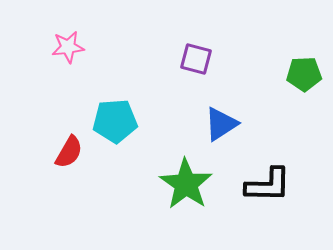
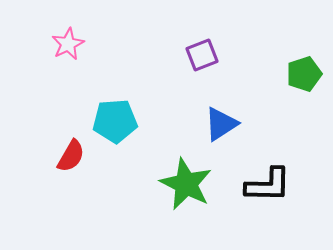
pink star: moved 3 px up; rotated 20 degrees counterclockwise
purple square: moved 6 px right, 4 px up; rotated 36 degrees counterclockwise
green pentagon: rotated 16 degrees counterclockwise
red semicircle: moved 2 px right, 4 px down
green star: rotated 8 degrees counterclockwise
